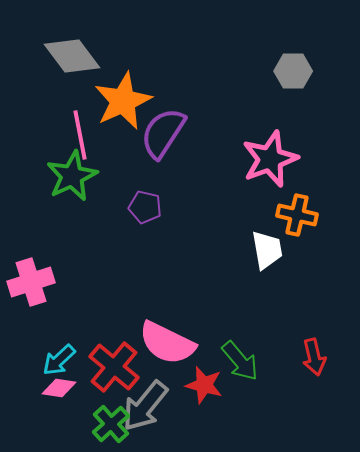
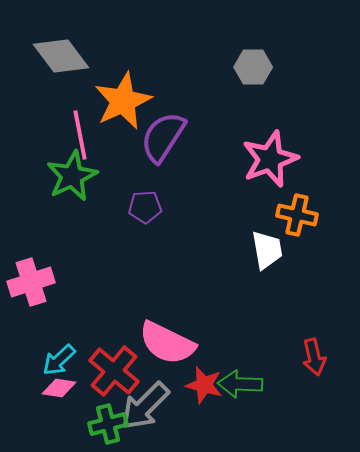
gray diamond: moved 11 px left
gray hexagon: moved 40 px left, 4 px up
purple semicircle: moved 4 px down
purple pentagon: rotated 16 degrees counterclockwise
green arrow: moved 23 px down; rotated 132 degrees clockwise
red cross: moved 4 px down
gray arrow: rotated 6 degrees clockwise
green cross: moved 3 px left; rotated 27 degrees clockwise
